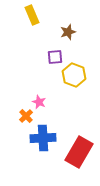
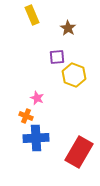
brown star: moved 4 px up; rotated 21 degrees counterclockwise
purple square: moved 2 px right
pink star: moved 2 px left, 4 px up
orange cross: rotated 24 degrees counterclockwise
blue cross: moved 7 px left
